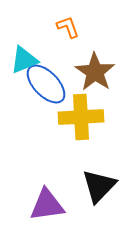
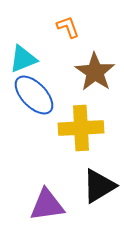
cyan triangle: moved 1 px left, 1 px up
blue ellipse: moved 12 px left, 11 px down
yellow cross: moved 11 px down
black triangle: rotated 15 degrees clockwise
